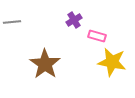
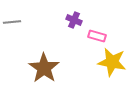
purple cross: rotated 35 degrees counterclockwise
brown star: moved 1 px left, 4 px down
